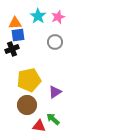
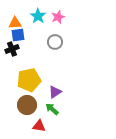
green arrow: moved 1 px left, 10 px up
